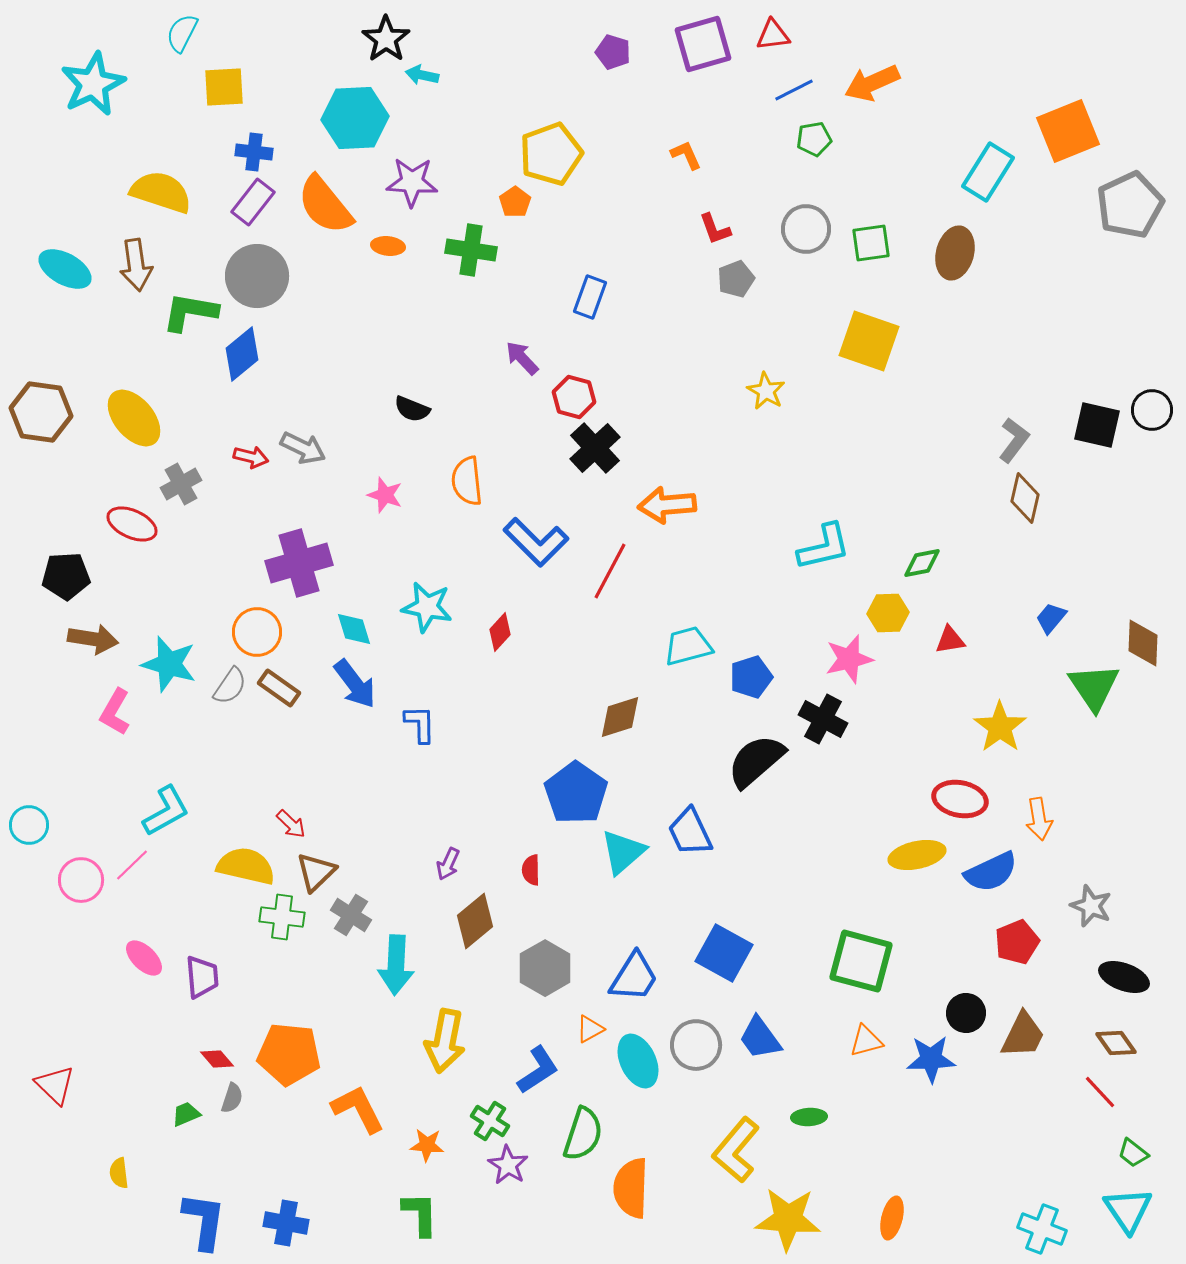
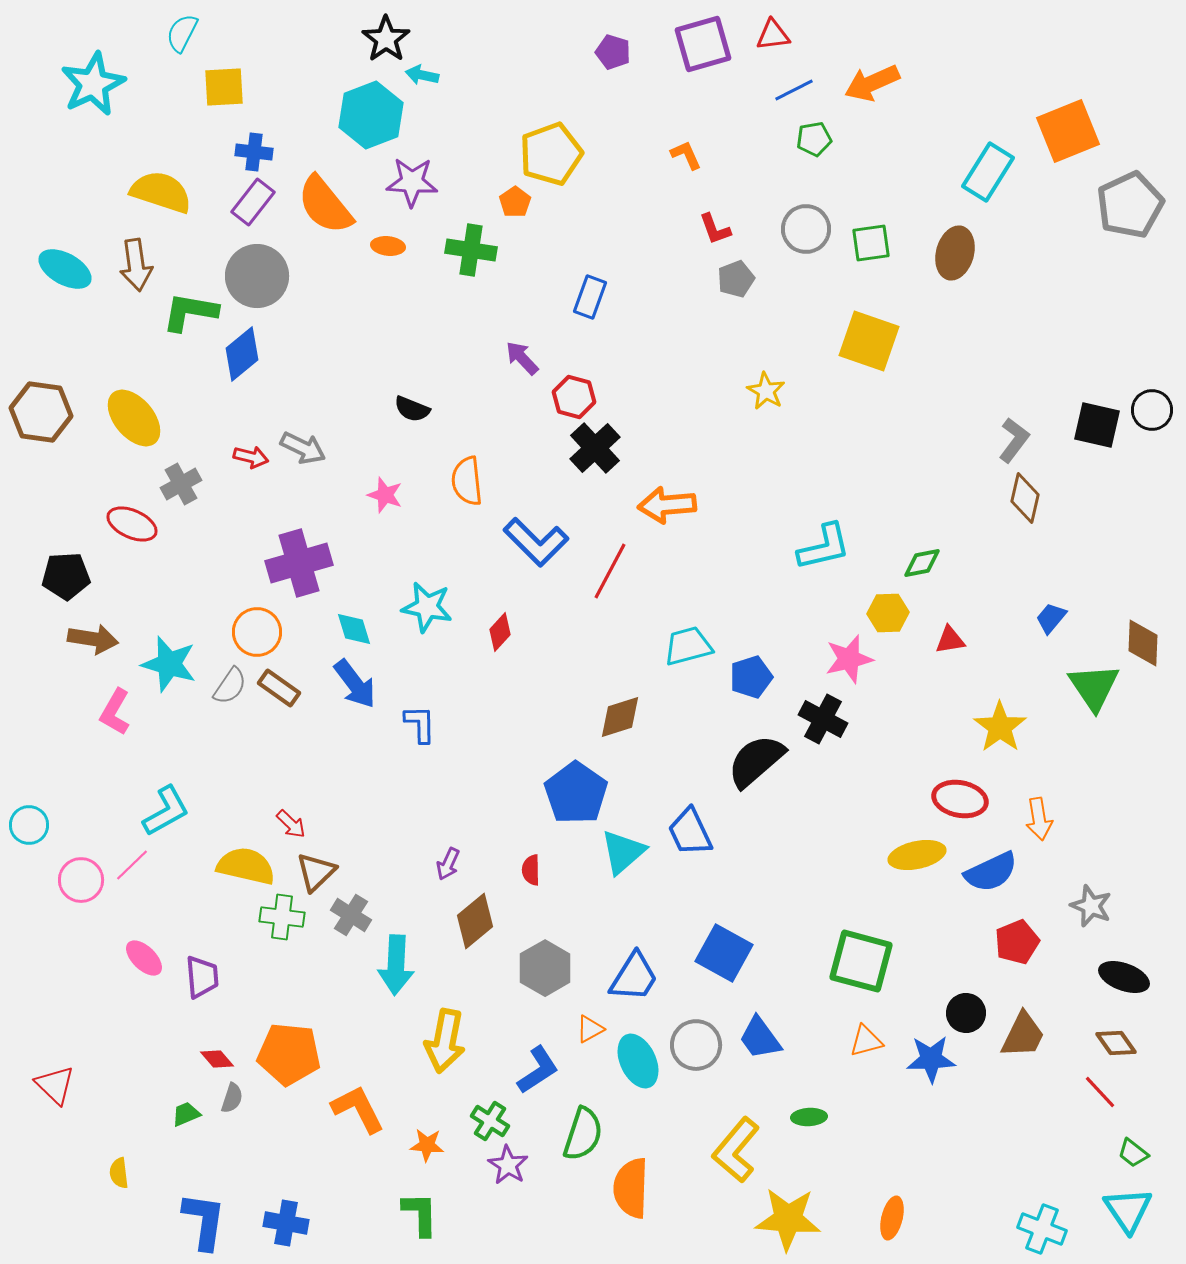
cyan hexagon at (355, 118): moved 16 px right, 3 px up; rotated 18 degrees counterclockwise
